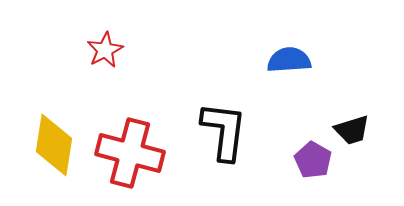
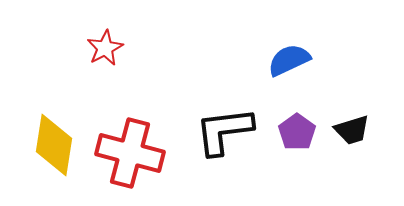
red star: moved 2 px up
blue semicircle: rotated 21 degrees counterclockwise
black L-shape: rotated 104 degrees counterclockwise
purple pentagon: moved 16 px left, 28 px up; rotated 6 degrees clockwise
